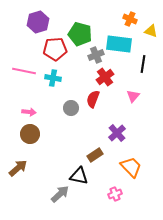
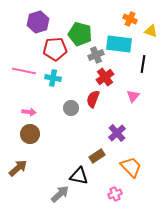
brown rectangle: moved 2 px right, 1 px down
